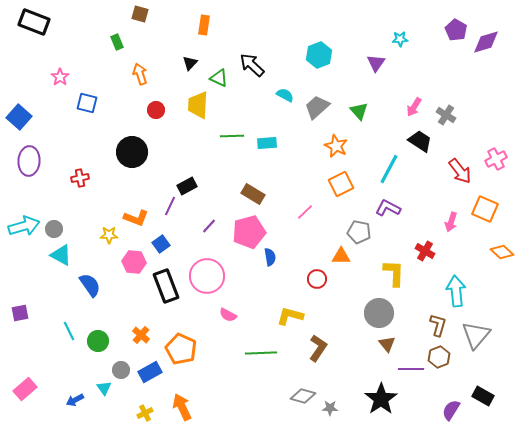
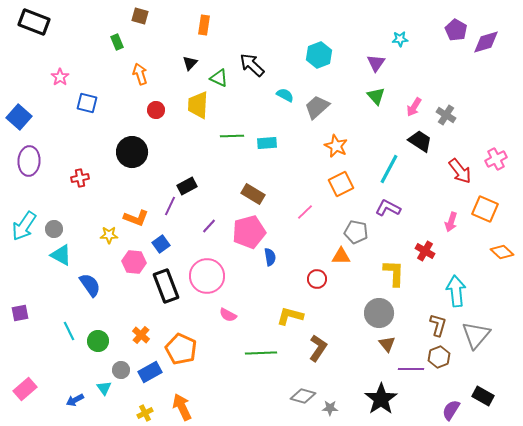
brown square at (140, 14): moved 2 px down
green triangle at (359, 111): moved 17 px right, 15 px up
cyan arrow at (24, 226): rotated 140 degrees clockwise
gray pentagon at (359, 232): moved 3 px left
